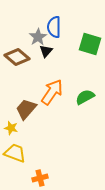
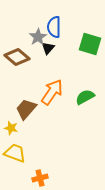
black triangle: moved 2 px right, 3 px up
